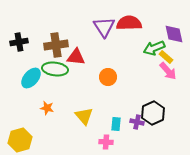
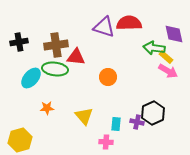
purple triangle: rotated 40 degrees counterclockwise
green arrow: rotated 30 degrees clockwise
pink arrow: rotated 18 degrees counterclockwise
orange star: rotated 16 degrees counterclockwise
